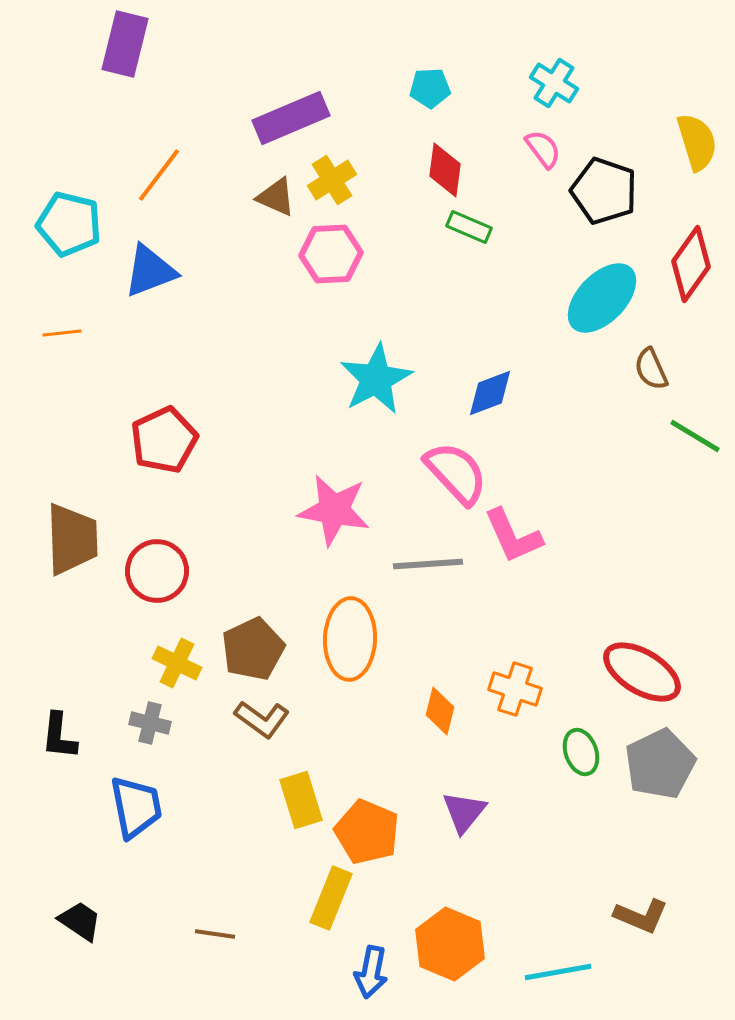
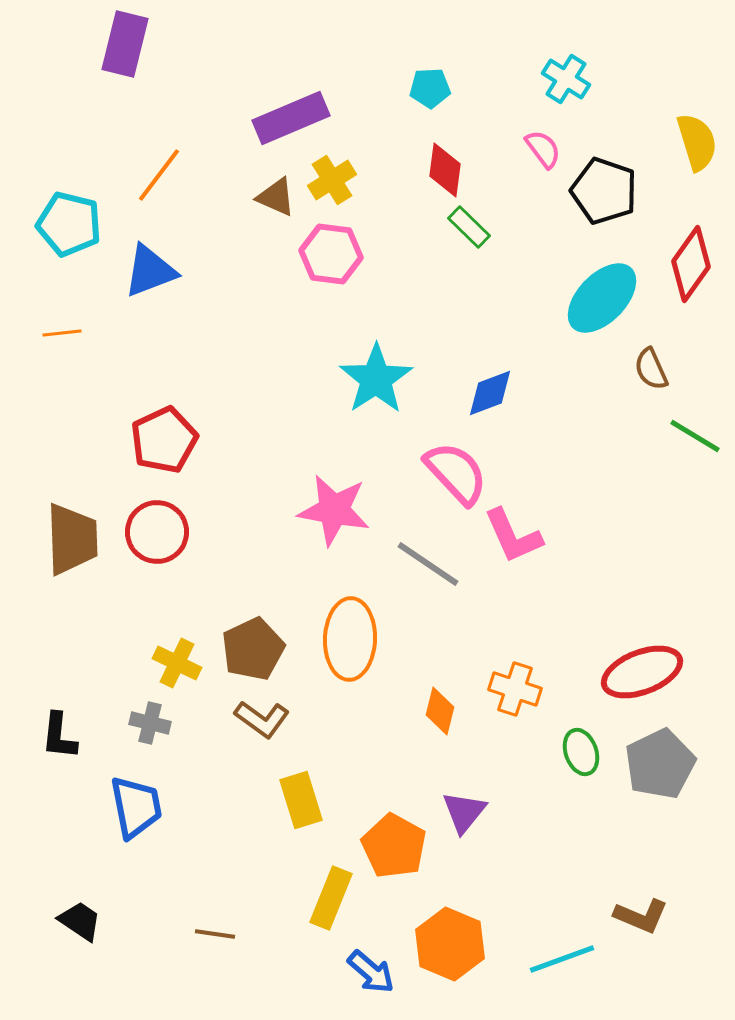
cyan cross at (554, 83): moved 12 px right, 4 px up
green rectangle at (469, 227): rotated 21 degrees clockwise
pink hexagon at (331, 254): rotated 10 degrees clockwise
cyan star at (376, 379): rotated 6 degrees counterclockwise
gray line at (428, 564): rotated 38 degrees clockwise
red circle at (157, 571): moved 39 px up
red ellipse at (642, 672): rotated 52 degrees counterclockwise
orange pentagon at (367, 832): moved 27 px right, 14 px down; rotated 6 degrees clockwise
blue arrow at (371, 972): rotated 60 degrees counterclockwise
cyan line at (558, 972): moved 4 px right, 13 px up; rotated 10 degrees counterclockwise
